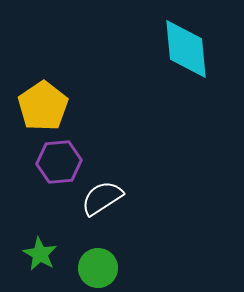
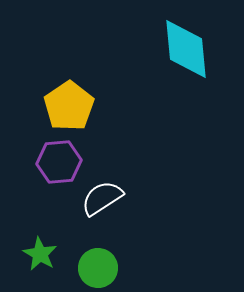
yellow pentagon: moved 26 px right
